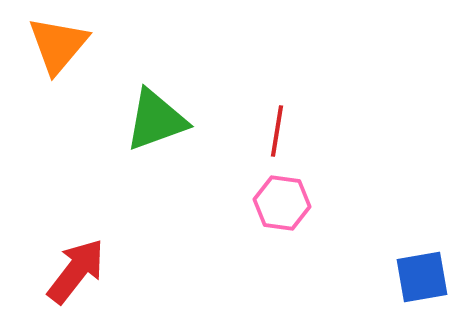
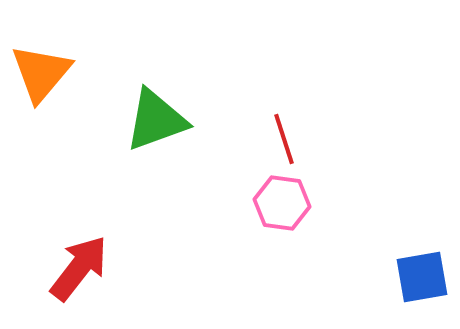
orange triangle: moved 17 px left, 28 px down
red line: moved 7 px right, 8 px down; rotated 27 degrees counterclockwise
red arrow: moved 3 px right, 3 px up
